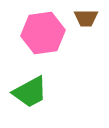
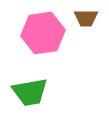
green trapezoid: rotated 18 degrees clockwise
